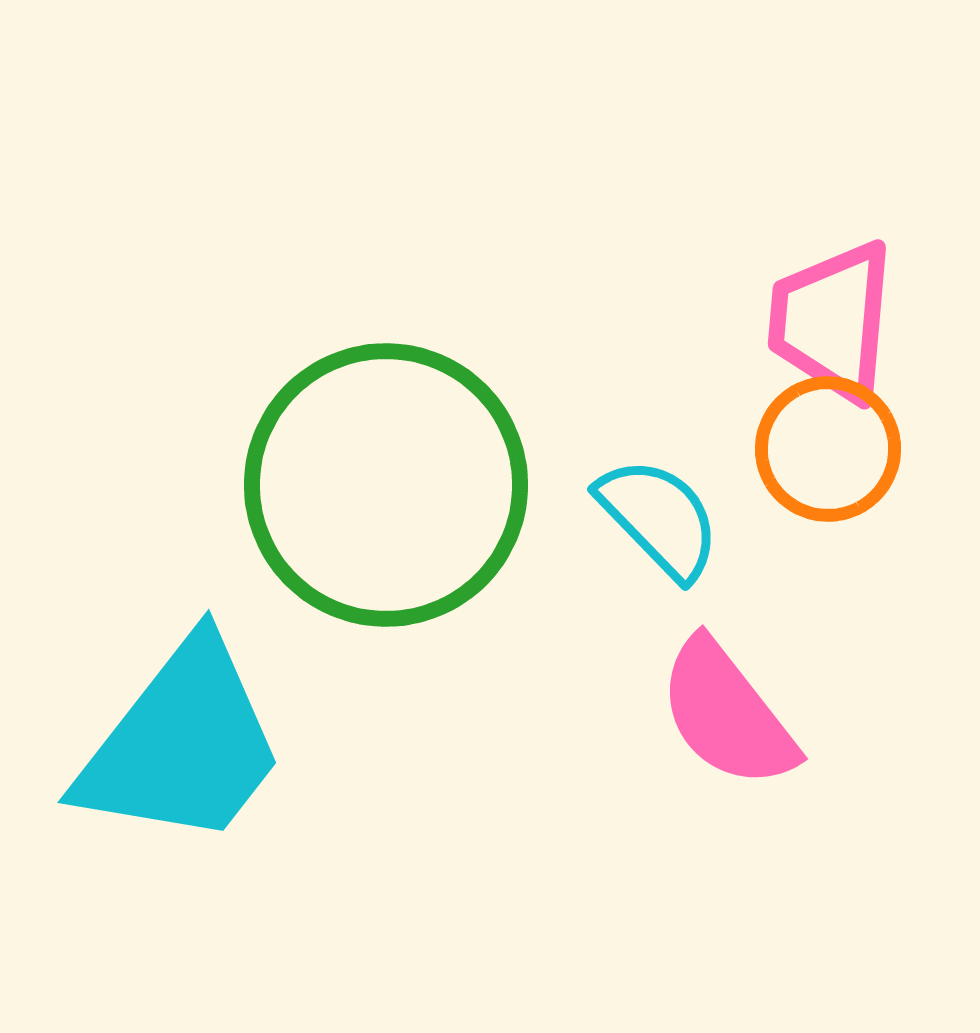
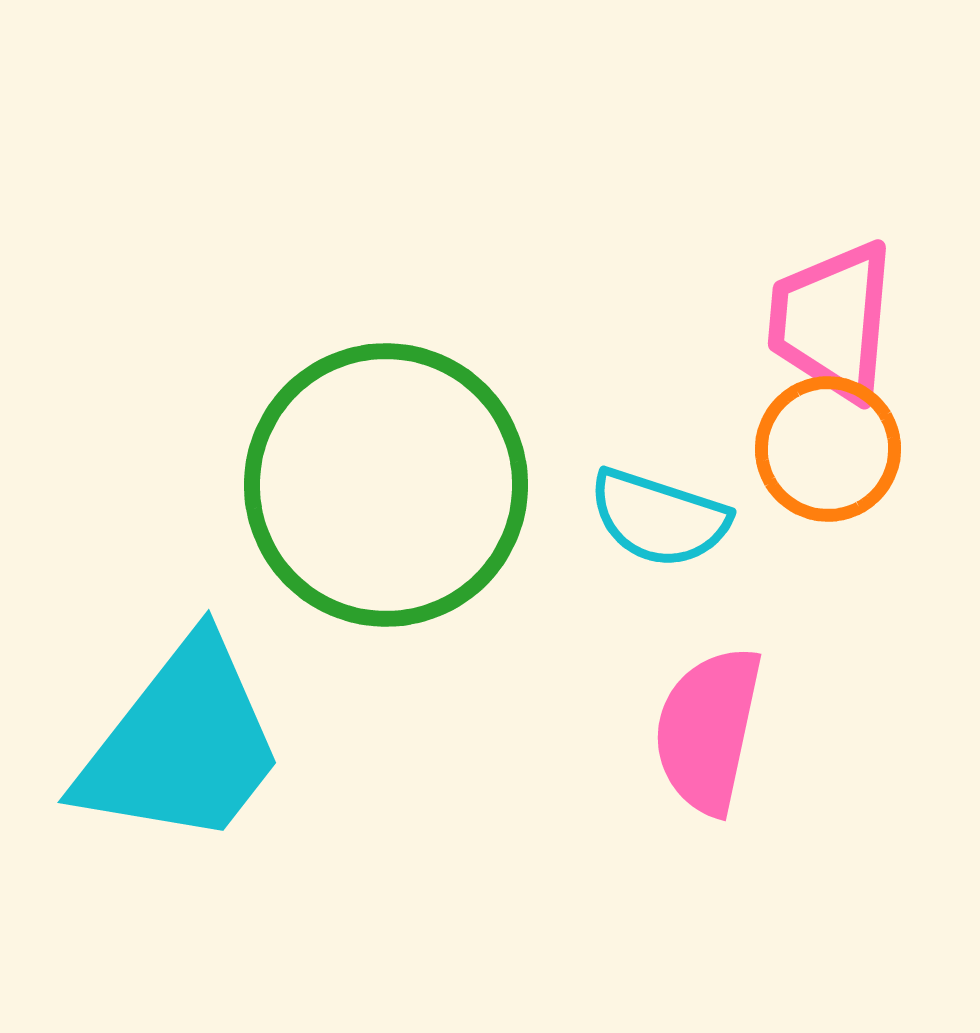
cyan semicircle: rotated 152 degrees clockwise
pink semicircle: moved 19 px left, 16 px down; rotated 50 degrees clockwise
